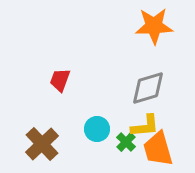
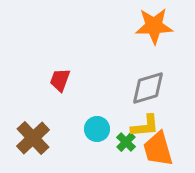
brown cross: moved 9 px left, 6 px up
